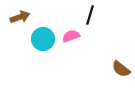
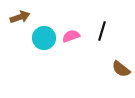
black line: moved 12 px right, 16 px down
cyan circle: moved 1 px right, 1 px up
